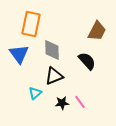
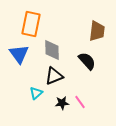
brown trapezoid: rotated 20 degrees counterclockwise
cyan triangle: moved 1 px right
